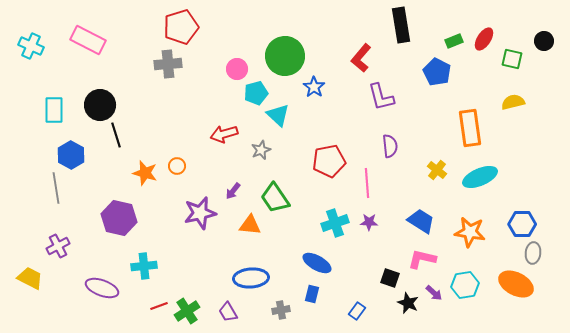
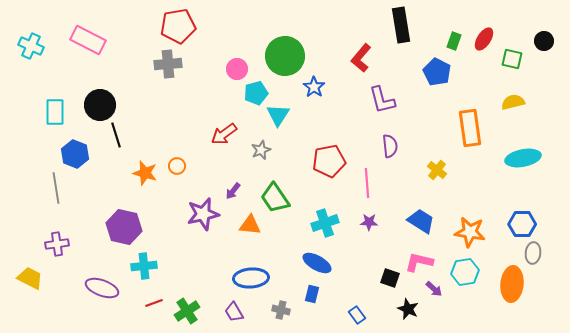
red pentagon at (181, 27): moved 3 px left, 1 px up; rotated 8 degrees clockwise
green rectangle at (454, 41): rotated 48 degrees counterclockwise
purple L-shape at (381, 97): moved 1 px right, 3 px down
cyan rectangle at (54, 110): moved 1 px right, 2 px down
cyan triangle at (278, 115): rotated 20 degrees clockwise
red arrow at (224, 134): rotated 20 degrees counterclockwise
blue hexagon at (71, 155): moved 4 px right, 1 px up; rotated 8 degrees counterclockwise
cyan ellipse at (480, 177): moved 43 px right, 19 px up; rotated 12 degrees clockwise
purple star at (200, 213): moved 3 px right, 1 px down
purple hexagon at (119, 218): moved 5 px right, 9 px down
cyan cross at (335, 223): moved 10 px left
purple cross at (58, 246): moved 1 px left, 2 px up; rotated 20 degrees clockwise
pink L-shape at (422, 259): moved 3 px left, 3 px down
orange ellipse at (516, 284): moved 4 px left; rotated 68 degrees clockwise
cyan hexagon at (465, 285): moved 13 px up
purple arrow at (434, 293): moved 4 px up
black star at (408, 303): moved 6 px down
red line at (159, 306): moved 5 px left, 3 px up
gray cross at (281, 310): rotated 24 degrees clockwise
blue rectangle at (357, 311): moved 4 px down; rotated 72 degrees counterclockwise
purple trapezoid at (228, 312): moved 6 px right
